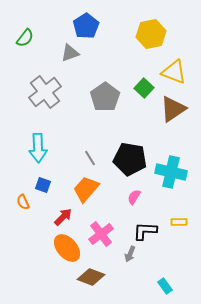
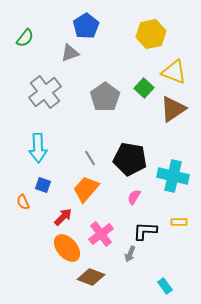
cyan cross: moved 2 px right, 4 px down
